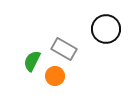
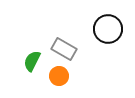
black circle: moved 2 px right
orange circle: moved 4 px right
